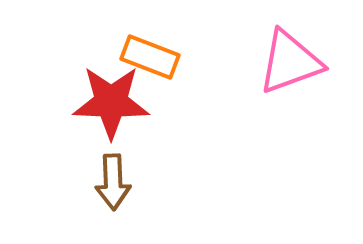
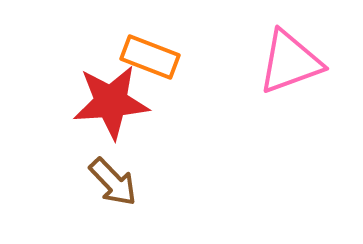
red star: rotated 6 degrees counterclockwise
brown arrow: rotated 42 degrees counterclockwise
